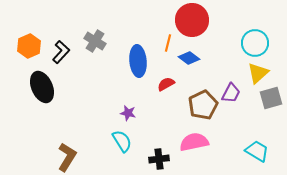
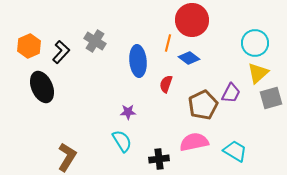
red semicircle: rotated 42 degrees counterclockwise
purple star: moved 1 px up; rotated 14 degrees counterclockwise
cyan trapezoid: moved 22 px left
